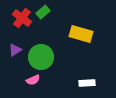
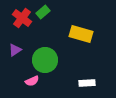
green circle: moved 4 px right, 3 px down
pink semicircle: moved 1 px left, 1 px down
